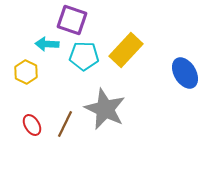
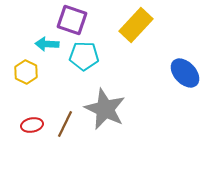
yellow rectangle: moved 10 px right, 25 px up
blue ellipse: rotated 12 degrees counterclockwise
red ellipse: rotated 70 degrees counterclockwise
